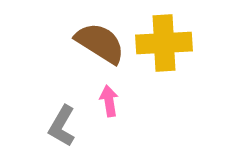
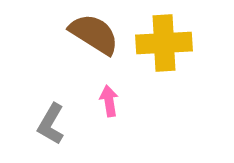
brown semicircle: moved 6 px left, 9 px up
gray L-shape: moved 11 px left, 2 px up
